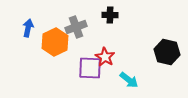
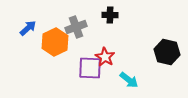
blue arrow: rotated 36 degrees clockwise
